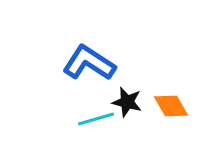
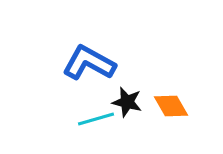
blue L-shape: rotated 4 degrees counterclockwise
